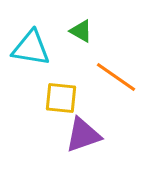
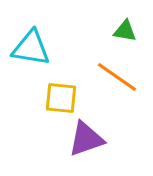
green triangle: moved 44 px right; rotated 20 degrees counterclockwise
orange line: moved 1 px right
purple triangle: moved 3 px right, 4 px down
